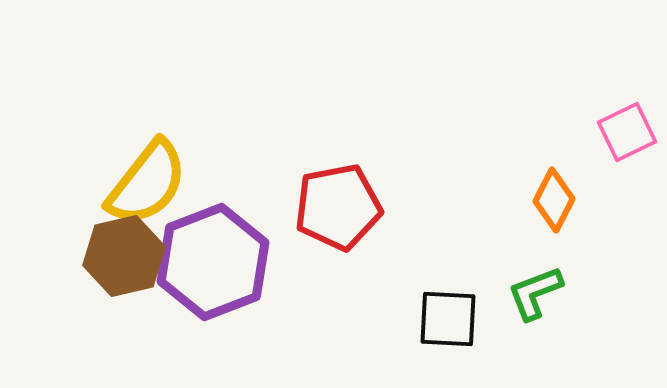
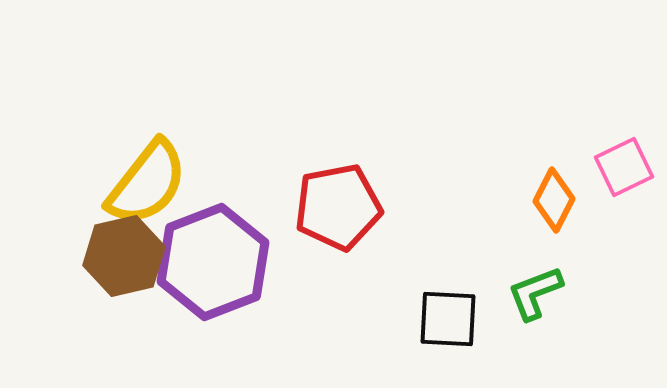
pink square: moved 3 px left, 35 px down
